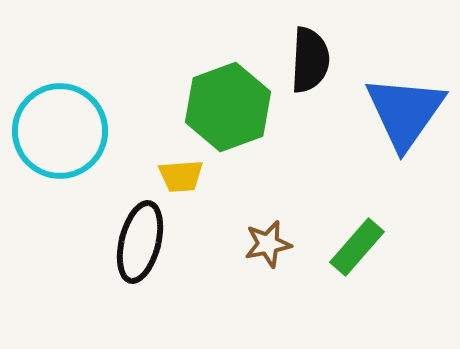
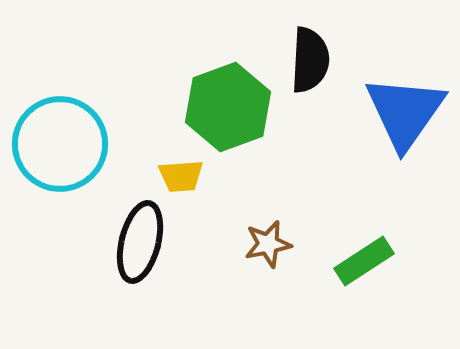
cyan circle: moved 13 px down
green rectangle: moved 7 px right, 14 px down; rotated 16 degrees clockwise
